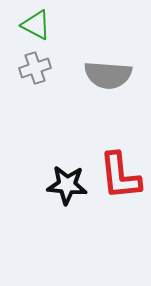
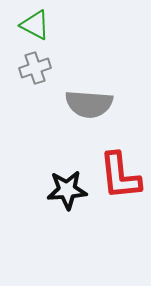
green triangle: moved 1 px left
gray semicircle: moved 19 px left, 29 px down
black star: moved 5 px down; rotated 9 degrees counterclockwise
